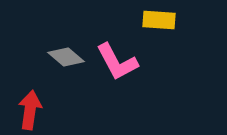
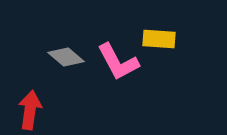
yellow rectangle: moved 19 px down
pink L-shape: moved 1 px right
